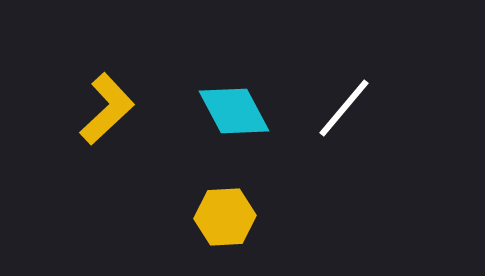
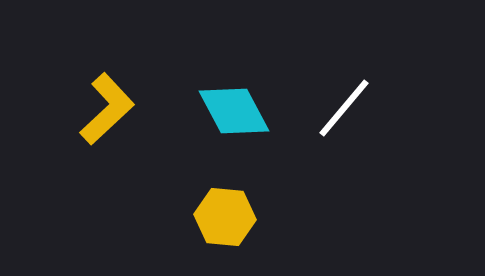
yellow hexagon: rotated 8 degrees clockwise
